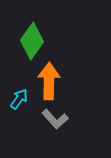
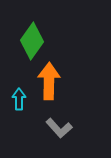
cyan arrow: rotated 35 degrees counterclockwise
gray L-shape: moved 4 px right, 9 px down
